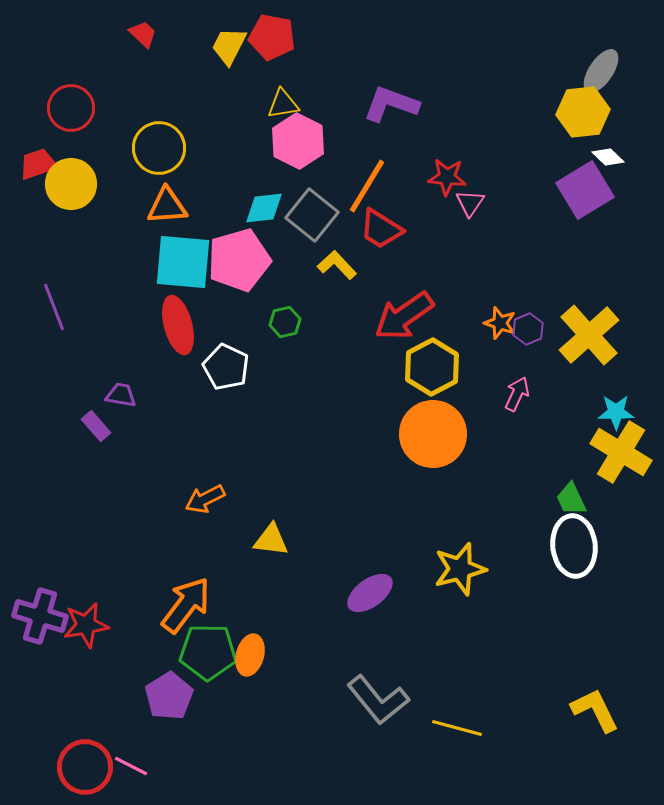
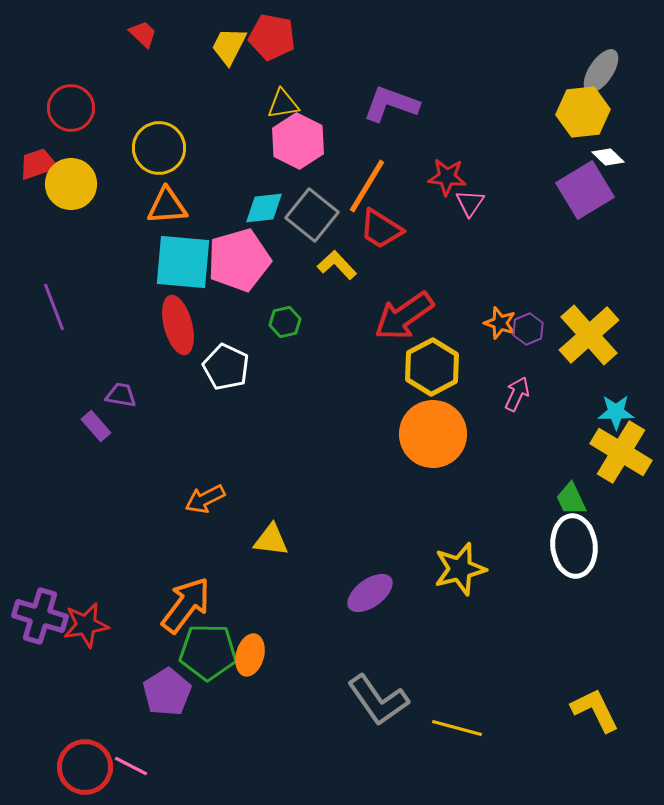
purple pentagon at (169, 696): moved 2 px left, 4 px up
gray L-shape at (378, 700): rotated 4 degrees clockwise
